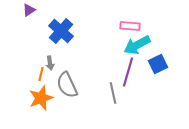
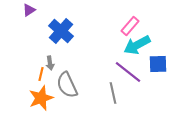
pink rectangle: rotated 54 degrees counterclockwise
blue square: rotated 24 degrees clockwise
purple line: rotated 68 degrees counterclockwise
